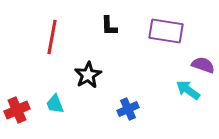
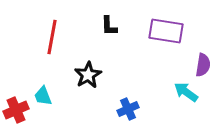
purple semicircle: rotated 80 degrees clockwise
cyan arrow: moved 2 px left, 2 px down
cyan trapezoid: moved 12 px left, 8 px up
red cross: moved 1 px left
